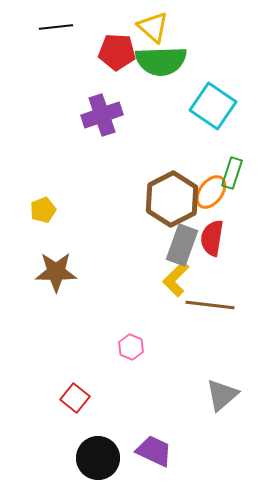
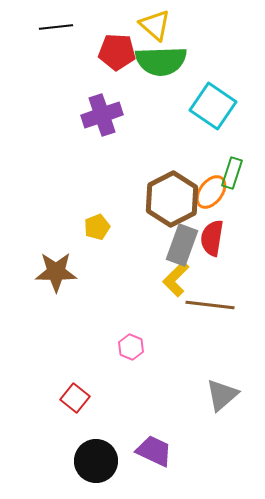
yellow triangle: moved 2 px right, 2 px up
yellow pentagon: moved 54 px right, 17 px down
black circle: moved 2 px left, 3 px down
